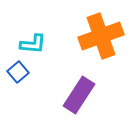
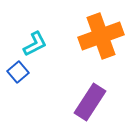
cyan L-shape: moved 2 px right; rotated 32 degrees counterclockwise
purple rectangle: moved 11 px right, 7 px down
